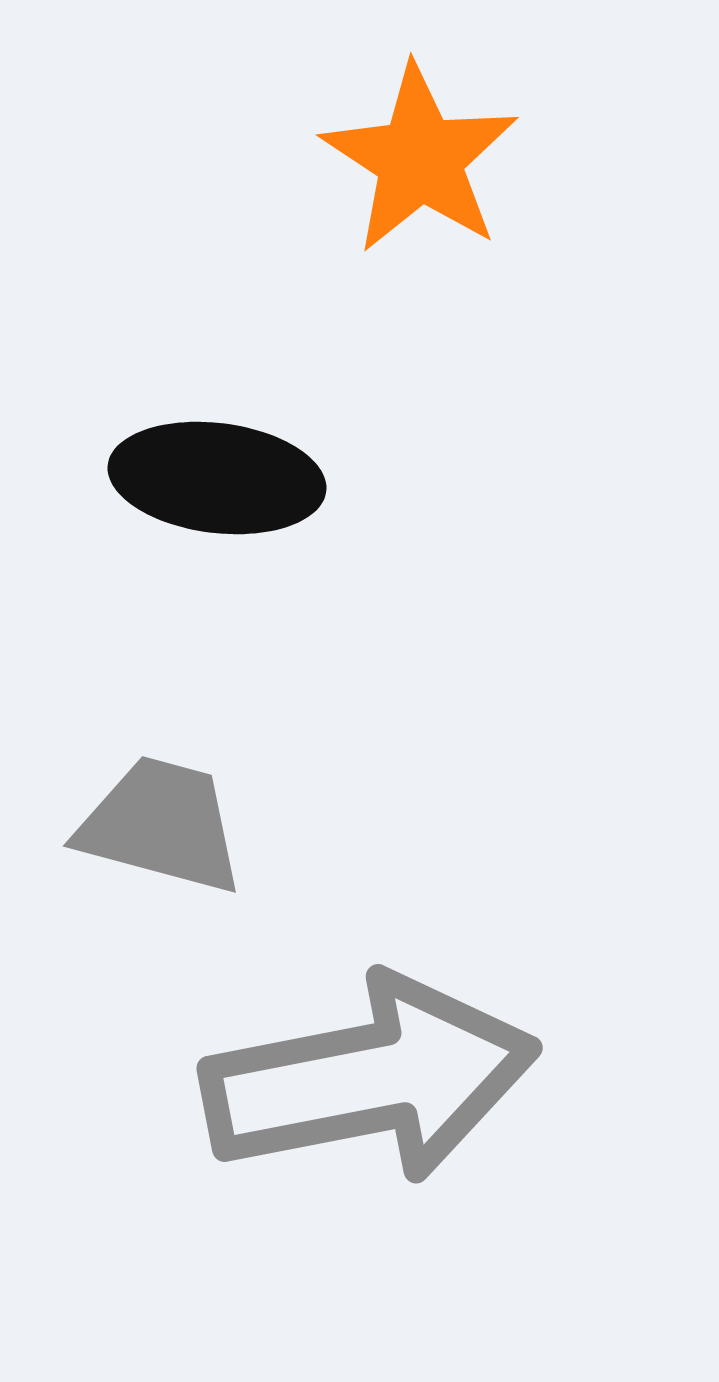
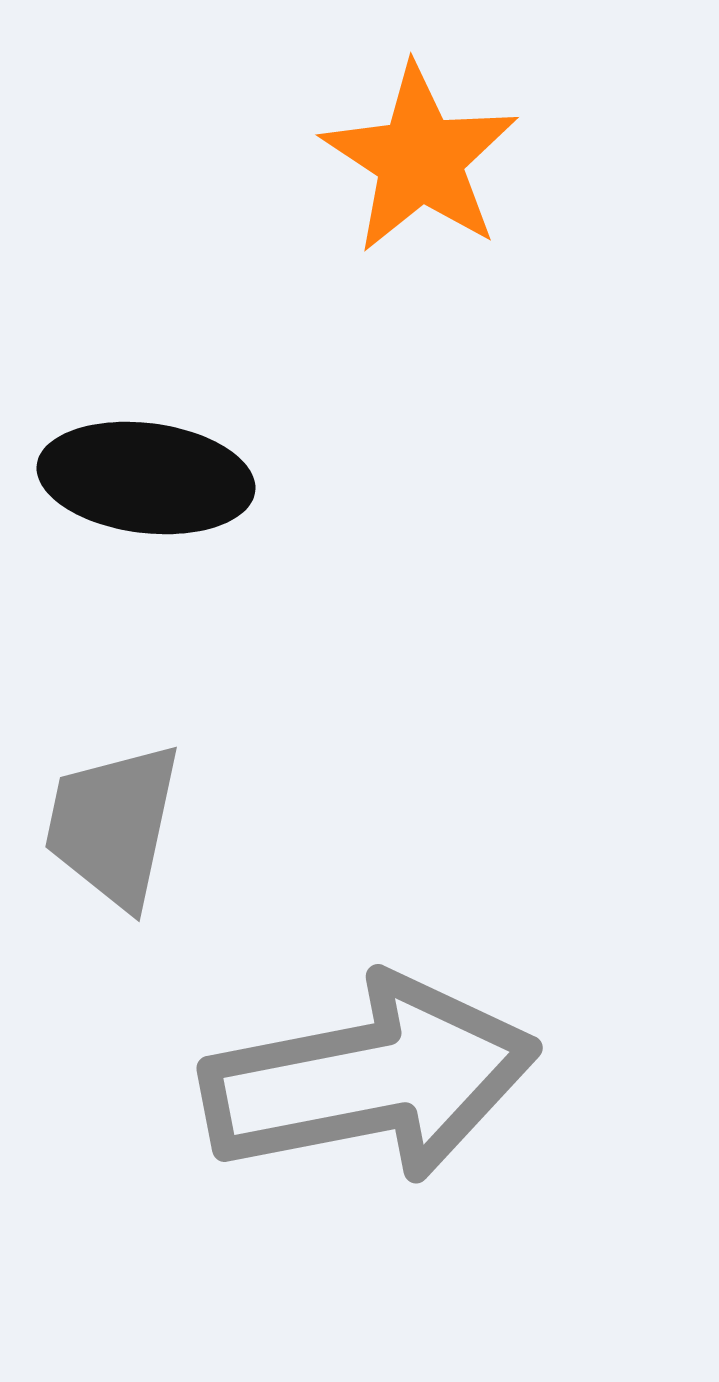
black ellipse: moved 71 px left
gray trapezoid: moved 48 px left; rotated 93 degrees counterclockwise
